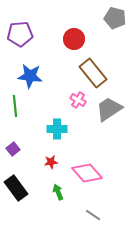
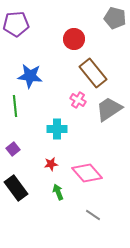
purple pentagon: moved 4 px left, 10 px up
red star: moved 2 px down
